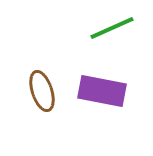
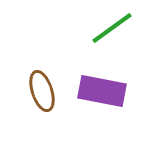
green line: rotated 12 degrees counterclockwise
